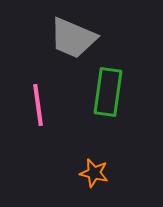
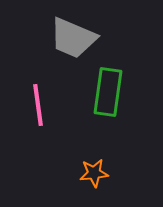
orange star: rotated 20 degrees counterclockwise
